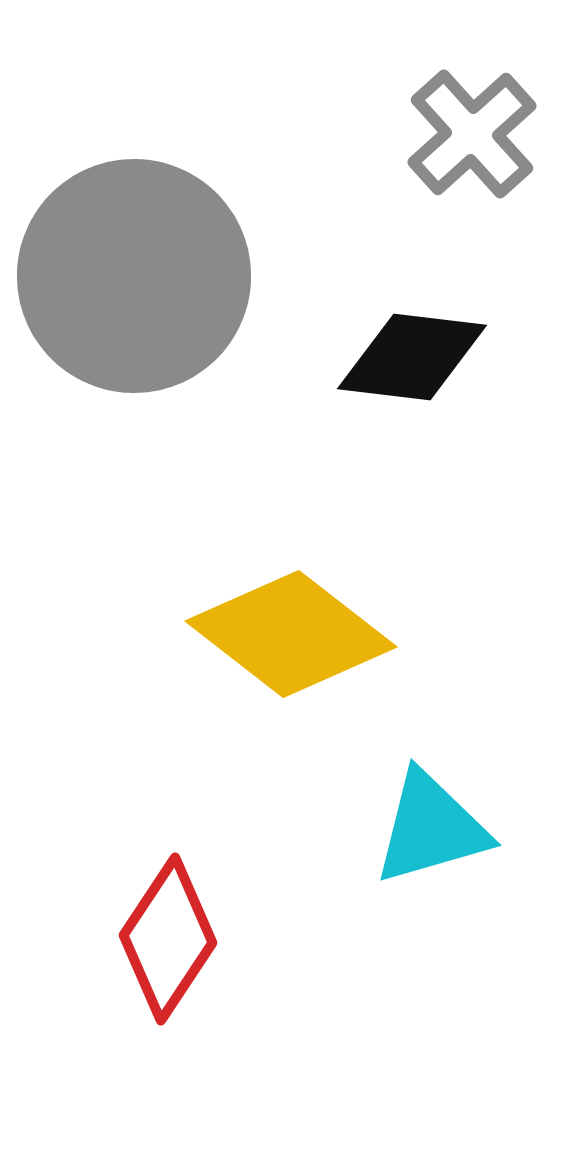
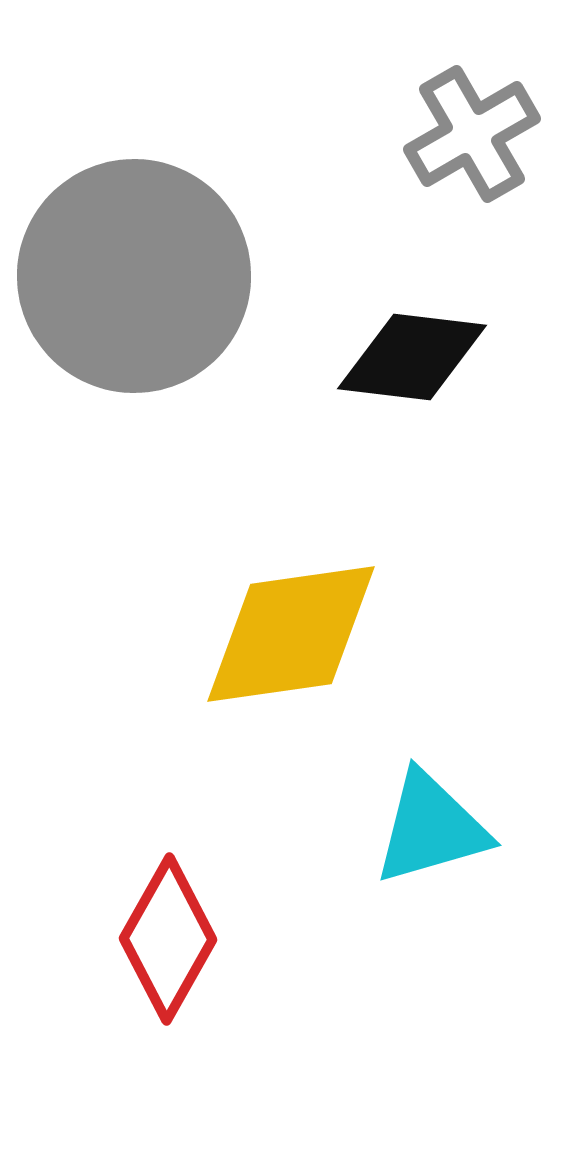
gray cross: rotated 12 degrees clockwise
yellow diamond: rotated 46 degrees counterclockwise
red diamond: rotated 4 degrees counterclockwise
